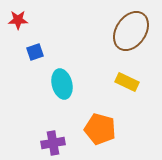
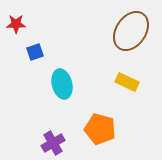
red star: moved 2 px left, 4 px down
purple cross: rotated 20 degrees counterclockwise
